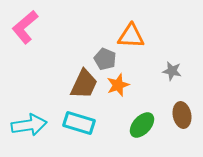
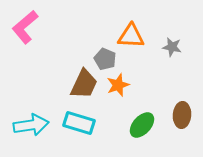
gray star: moved 24 px up
brown ellipse: rotated 15 degrees clockwise
cyan arrow: moved 2 px right
